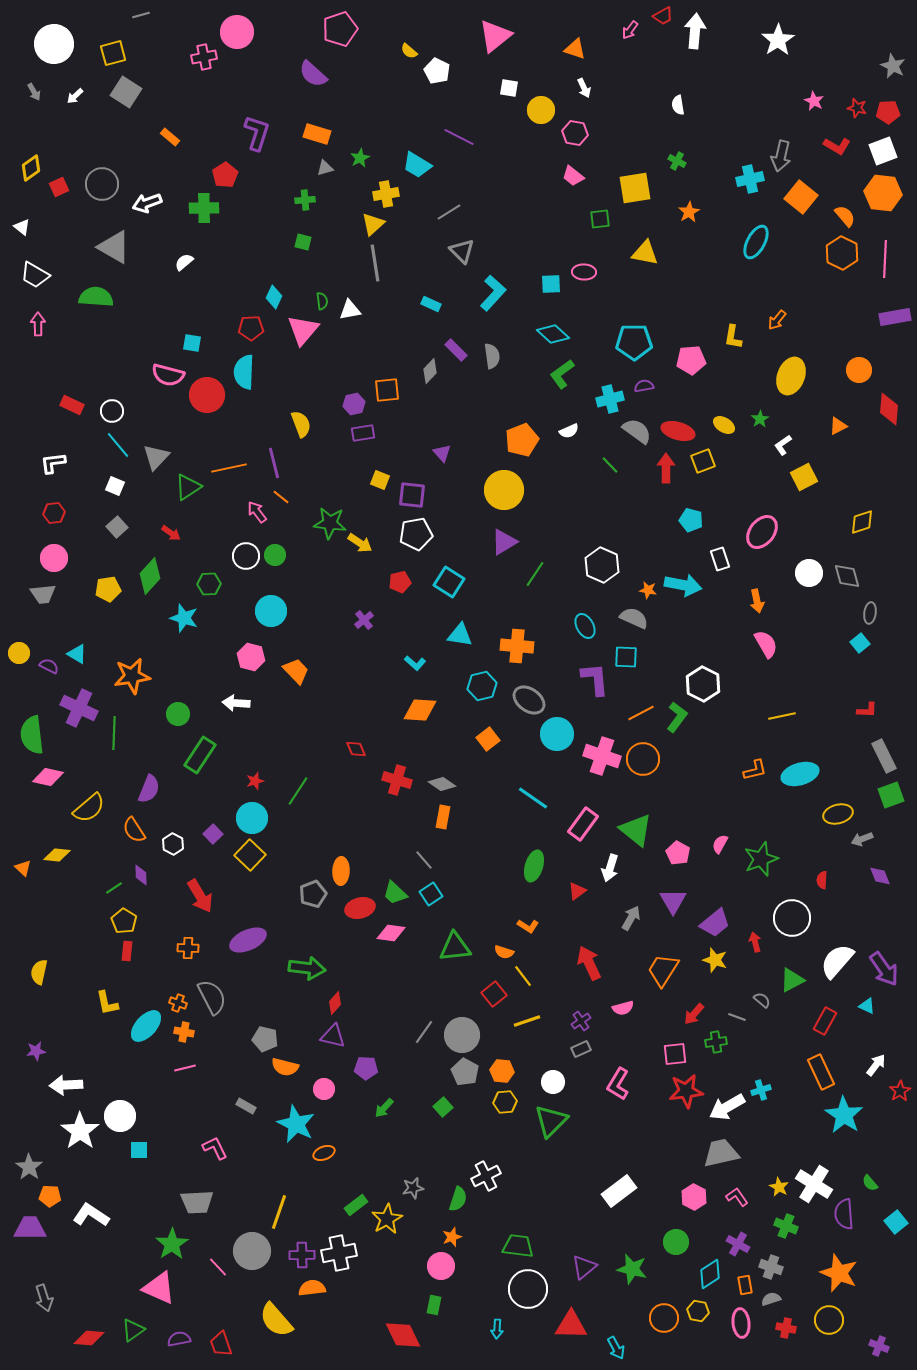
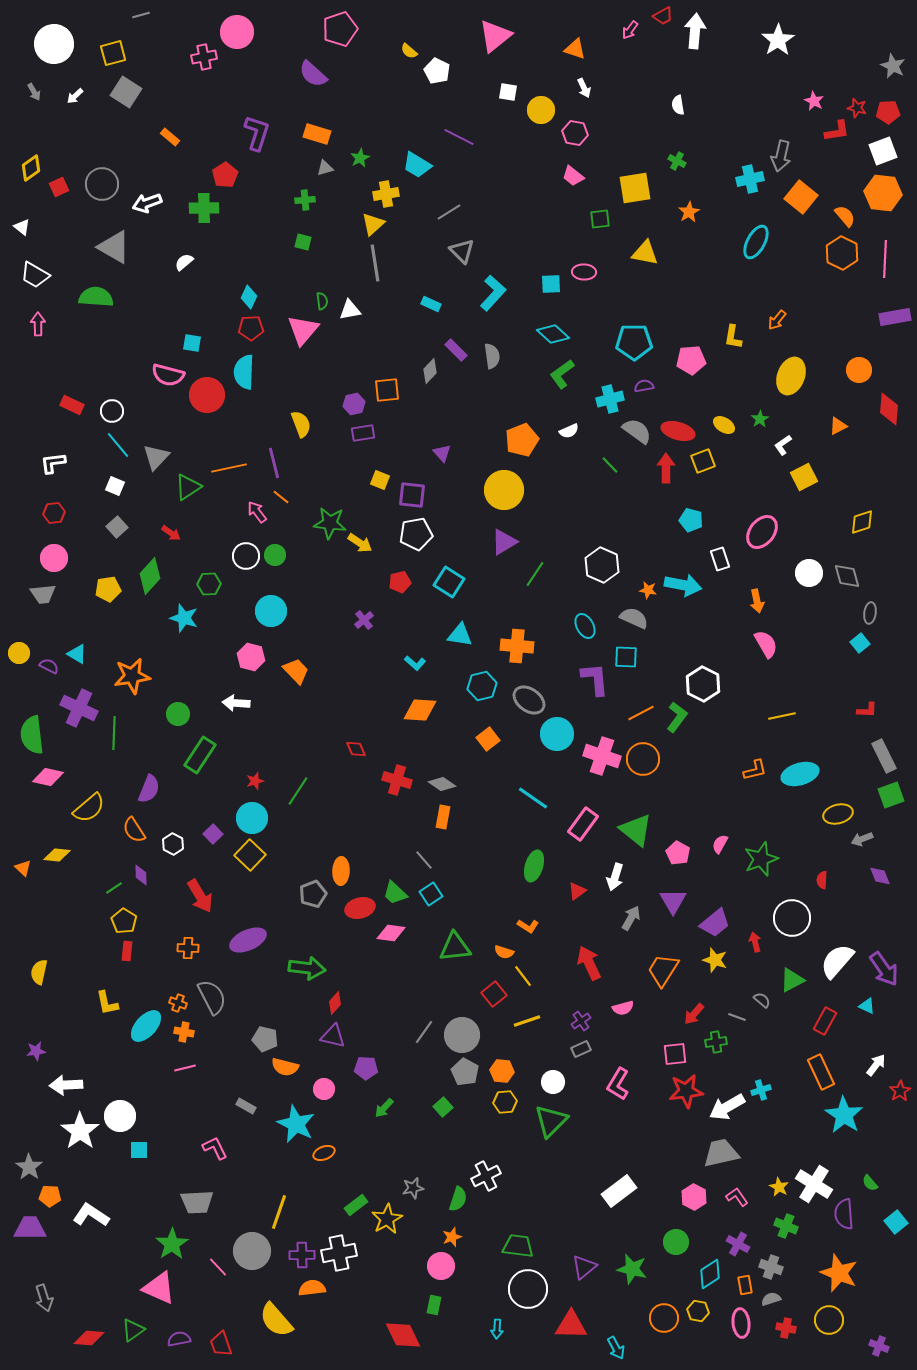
white square at (509, 88): moved 1 px left, 4 px down
red L-shape at (837, 146): moved 15 px up; rotated 40 degrees counterclockwise
cyan diamond at (274, 297): moved 25 px left
white arrow at (610, 868): moved 5 px right, 9 px down
